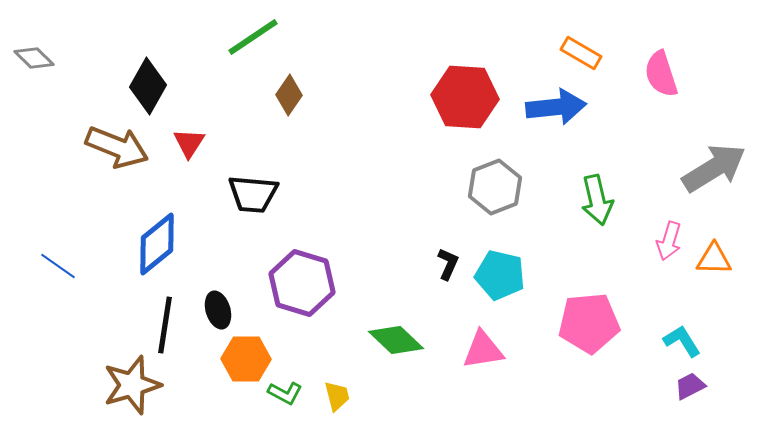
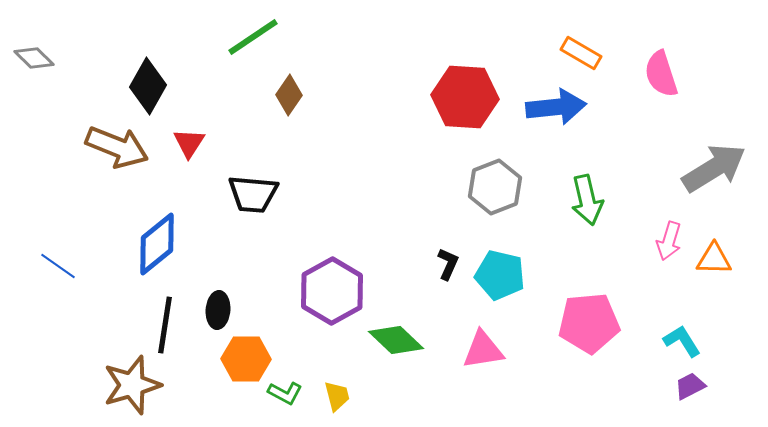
green arrow: moved 10 px left
purple hexagon: moved 30 px right, 8 px down; rotated 14 degrees clockwise
black ellipse: rotated 21 degrees clockwise
